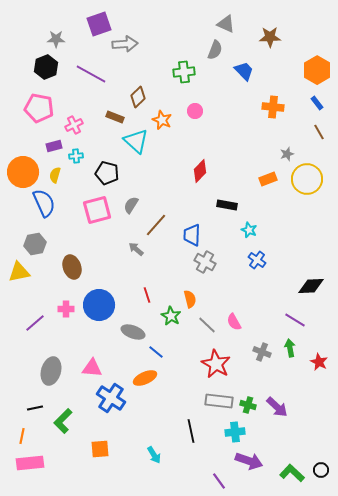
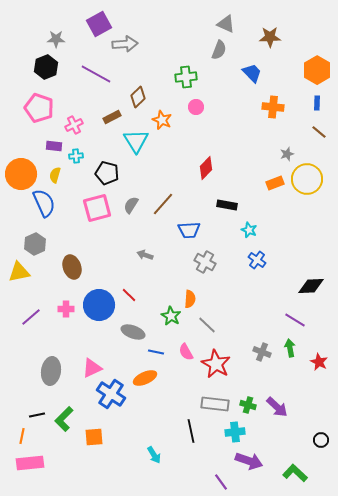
purple square at (99, 24): rotated 10 degrees counterclockwise
gray semicircle at (215, 50): moved 4 px right
blue trapezoid at (244, 71): moved 8 px right, 2 px down
green cross at (184, 72): moved 2 px right, 5 px down
purple line at (91, 74): moved 5 px right
blue rectangle at (317, 103): rotated 40 degrees clockwise
pink pentagon at (39, 108): rotated 8 degrees clockwise
pink circle at (195, 111): moved 1 px right, 4 px up
brown rectangle at (115, 117): moved 3 px left; rotated 48 degrees counterclockwise
brown line at (319, 132): rotated 21 degrees counterclockwise
cyan triangle at (136, 141): rotated 16 degrees clockwise
purple rectangle at (54, 146): rotated 21 degrees clockwise
red diamond at (200, 171): moved 6 px right, 3 px up
orange circle at (23, 172): moved 2 px left, 2 px down
orange rectangle at (268, 179): moved 7 px right, 4 px down
pink square at (97, 210): moved 2 px up
brown line at (156, 225): moved 7 px right, 21 px up
blue trapezoid at (192, 235): moved 3 px left, 5 px up; rotated 95 degrees counterclockwise
gray hexagon at (35, 244): rotated 15 degrees counterclockwise
gray arrow at (136, 249): moved 9 px right, 6 px down; rotated 21 degrees counterclockwise
red line at (147, 295): moved 18 px left; rotated 28 degrees counterclockwise
orange semicircle at (190, 299): rotated 18 degrees clockwise
pink semicircle at (234, 322): moved 48 px left, 30 px down
purple line at (35, 323): moved 4 px left, 6 px up
blue line at (156, 352): rotated 28 degrees counterclockwise
pink triangle at (92, 368): rotated 30 degrees counterclockwise
gray ellipse at (51, 371): rotated 8 degrees counterclockwise
blue cross at (111, 398): moved 4 px up
gray rectangle at (219, 401): moved 4 px left, 3 px down
black line at (35, 408): moved 2 px right, 7 px down
green L-shape at (63, 421): moved 1 px right, 2 px up
orange square at (100, 449): moved 6 px left, 12 px up
black circle at (321, 470): moved 30 px up
green L-shape at (292, 473): moved 3 px right
purple line at (219, 481): moved 2 px right, 1 px down
